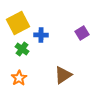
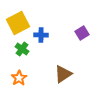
brown triangle: moved 1 px up
